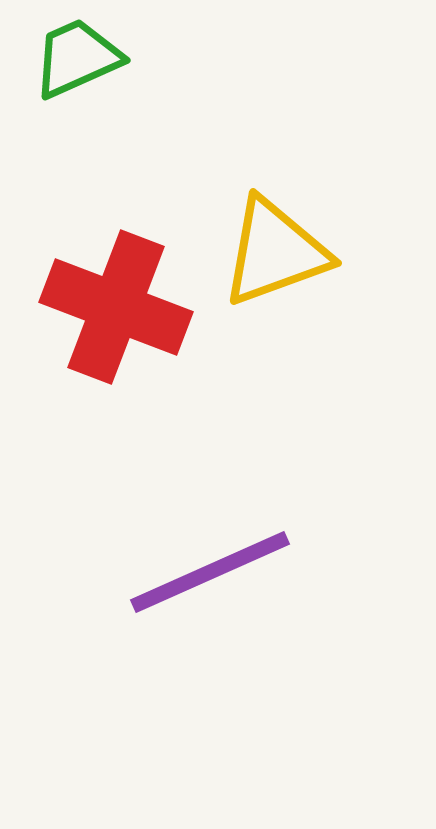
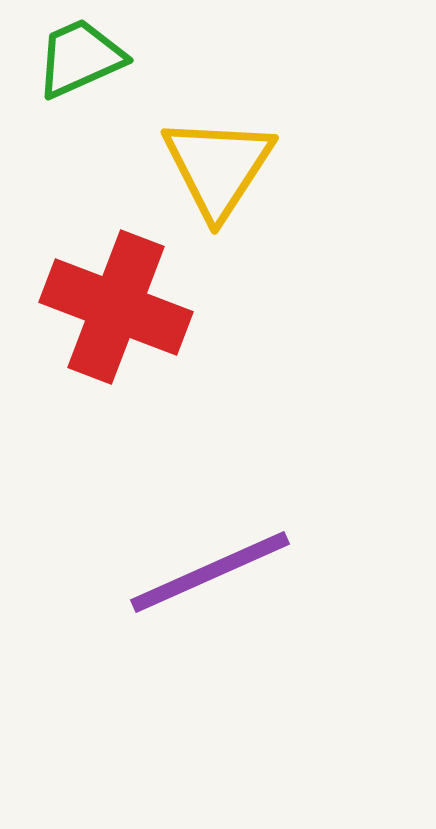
green trapezoid: moved 3 px right
yellow triangle: moved 57 px left, 85 px up; rotated 37 degrees counterclockwise
